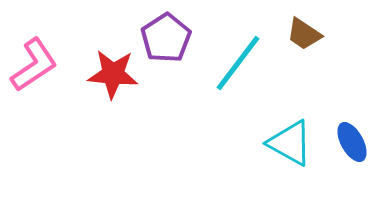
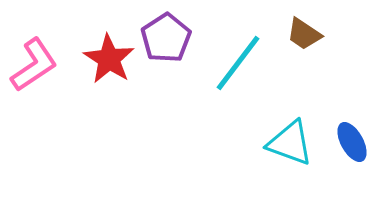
red star: moved 4 px left, 15 px up; rotated 27 degrees clockwise
cyan triangle: rotated 9 degrees counterclockwise
